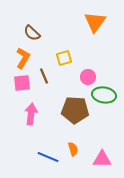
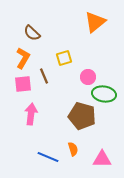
orange triangle: rotated 15 degrees clockwise
pink square: moved 1 px right, 1 px down
green ellipse: moved 1 px up
brown pentagon: moved 7 px right, 6 px down; rotated 12 degrees clockwise
